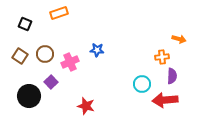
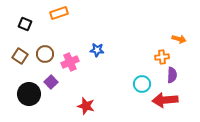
purple semicircle: moved 1 px up
black circle: moved 2 px up
